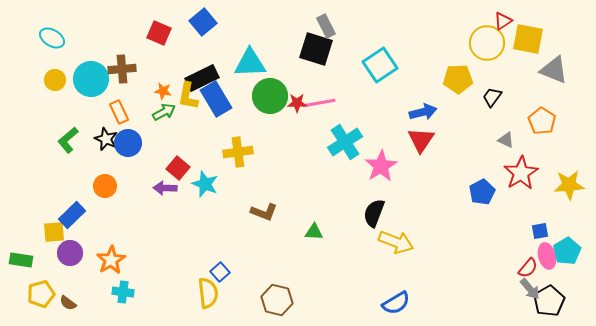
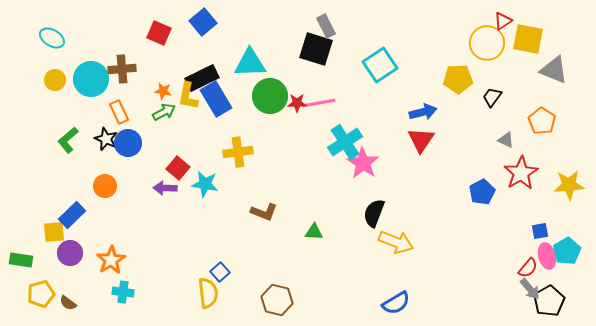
pink star at (381, 166): moved 18 px left, 3 px up; rotated 8 degrees counterclockwise
cyan star at (205, 184): rotated 12 degrees counterclockwise
